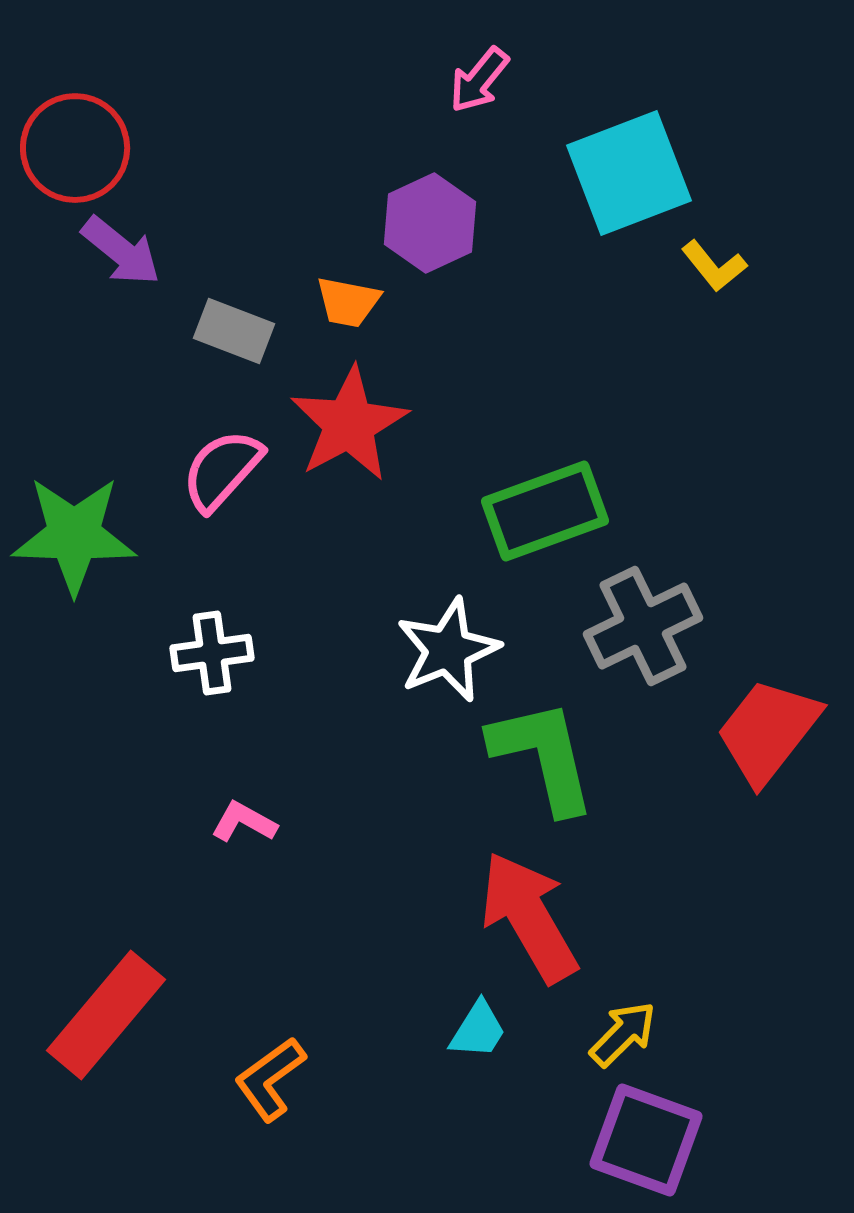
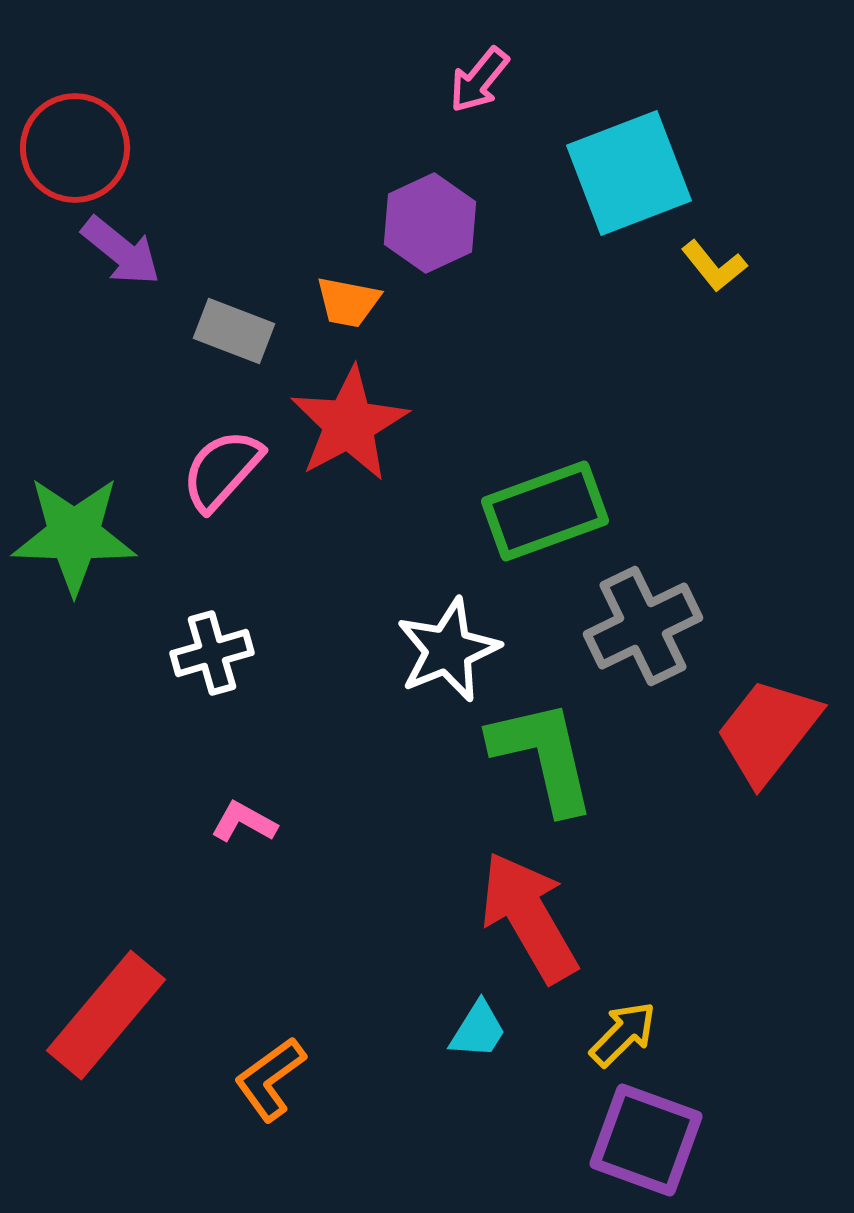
white cross: rotated 8 degrees counterclockwise
